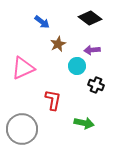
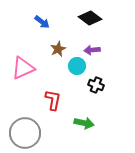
brown star: moved 5 px down
gray circle: moved 3 px right, 4 px down
